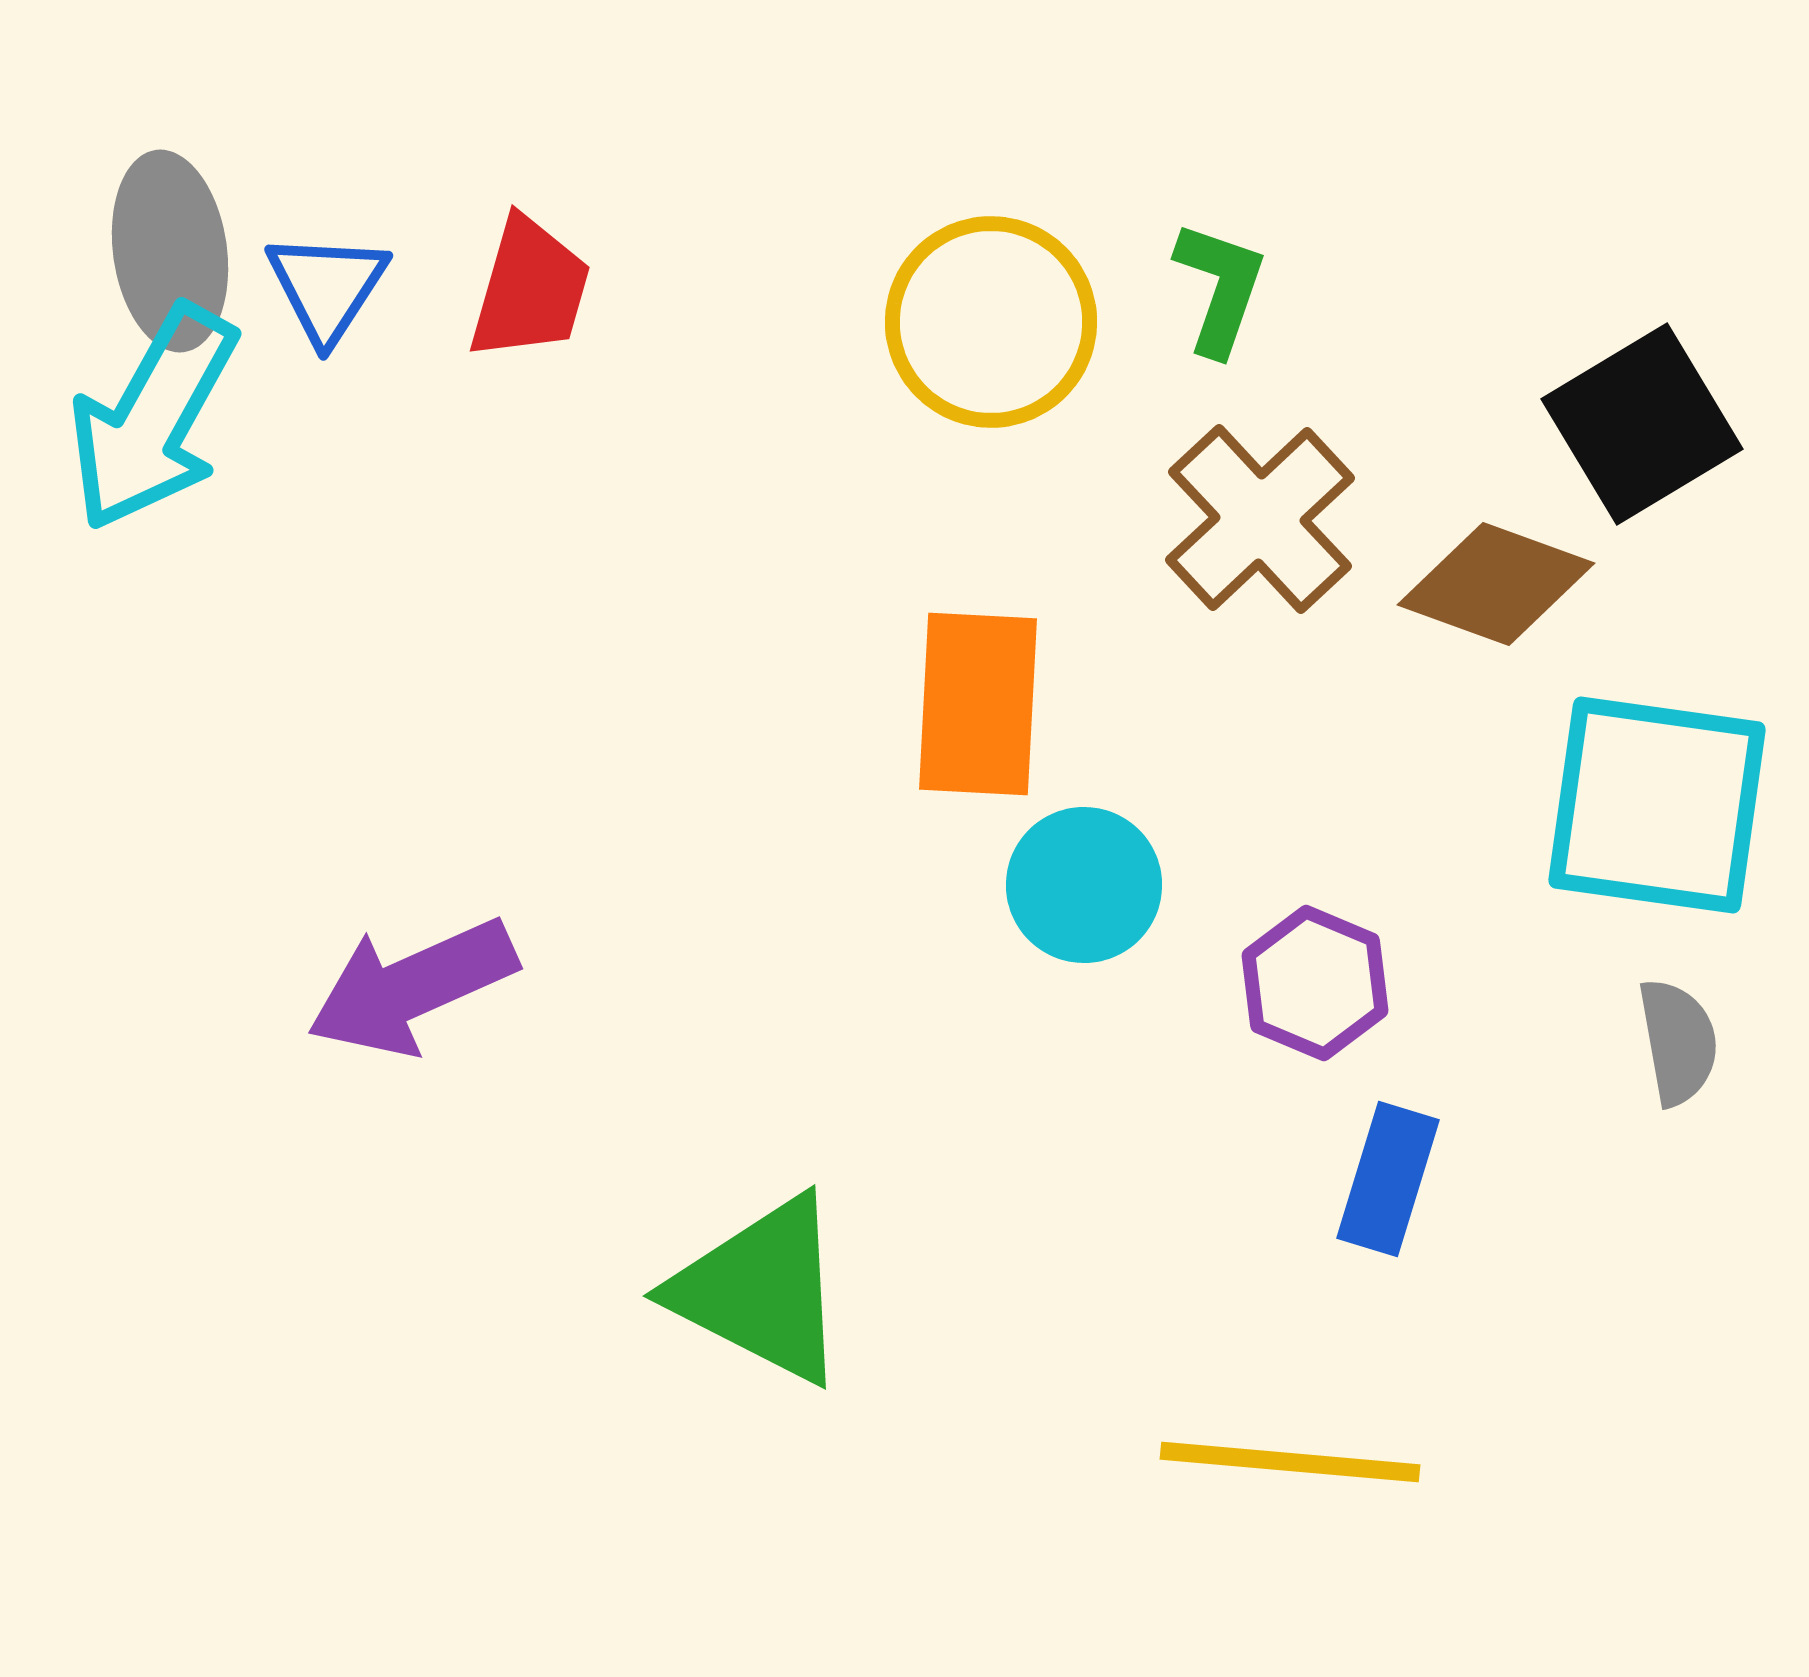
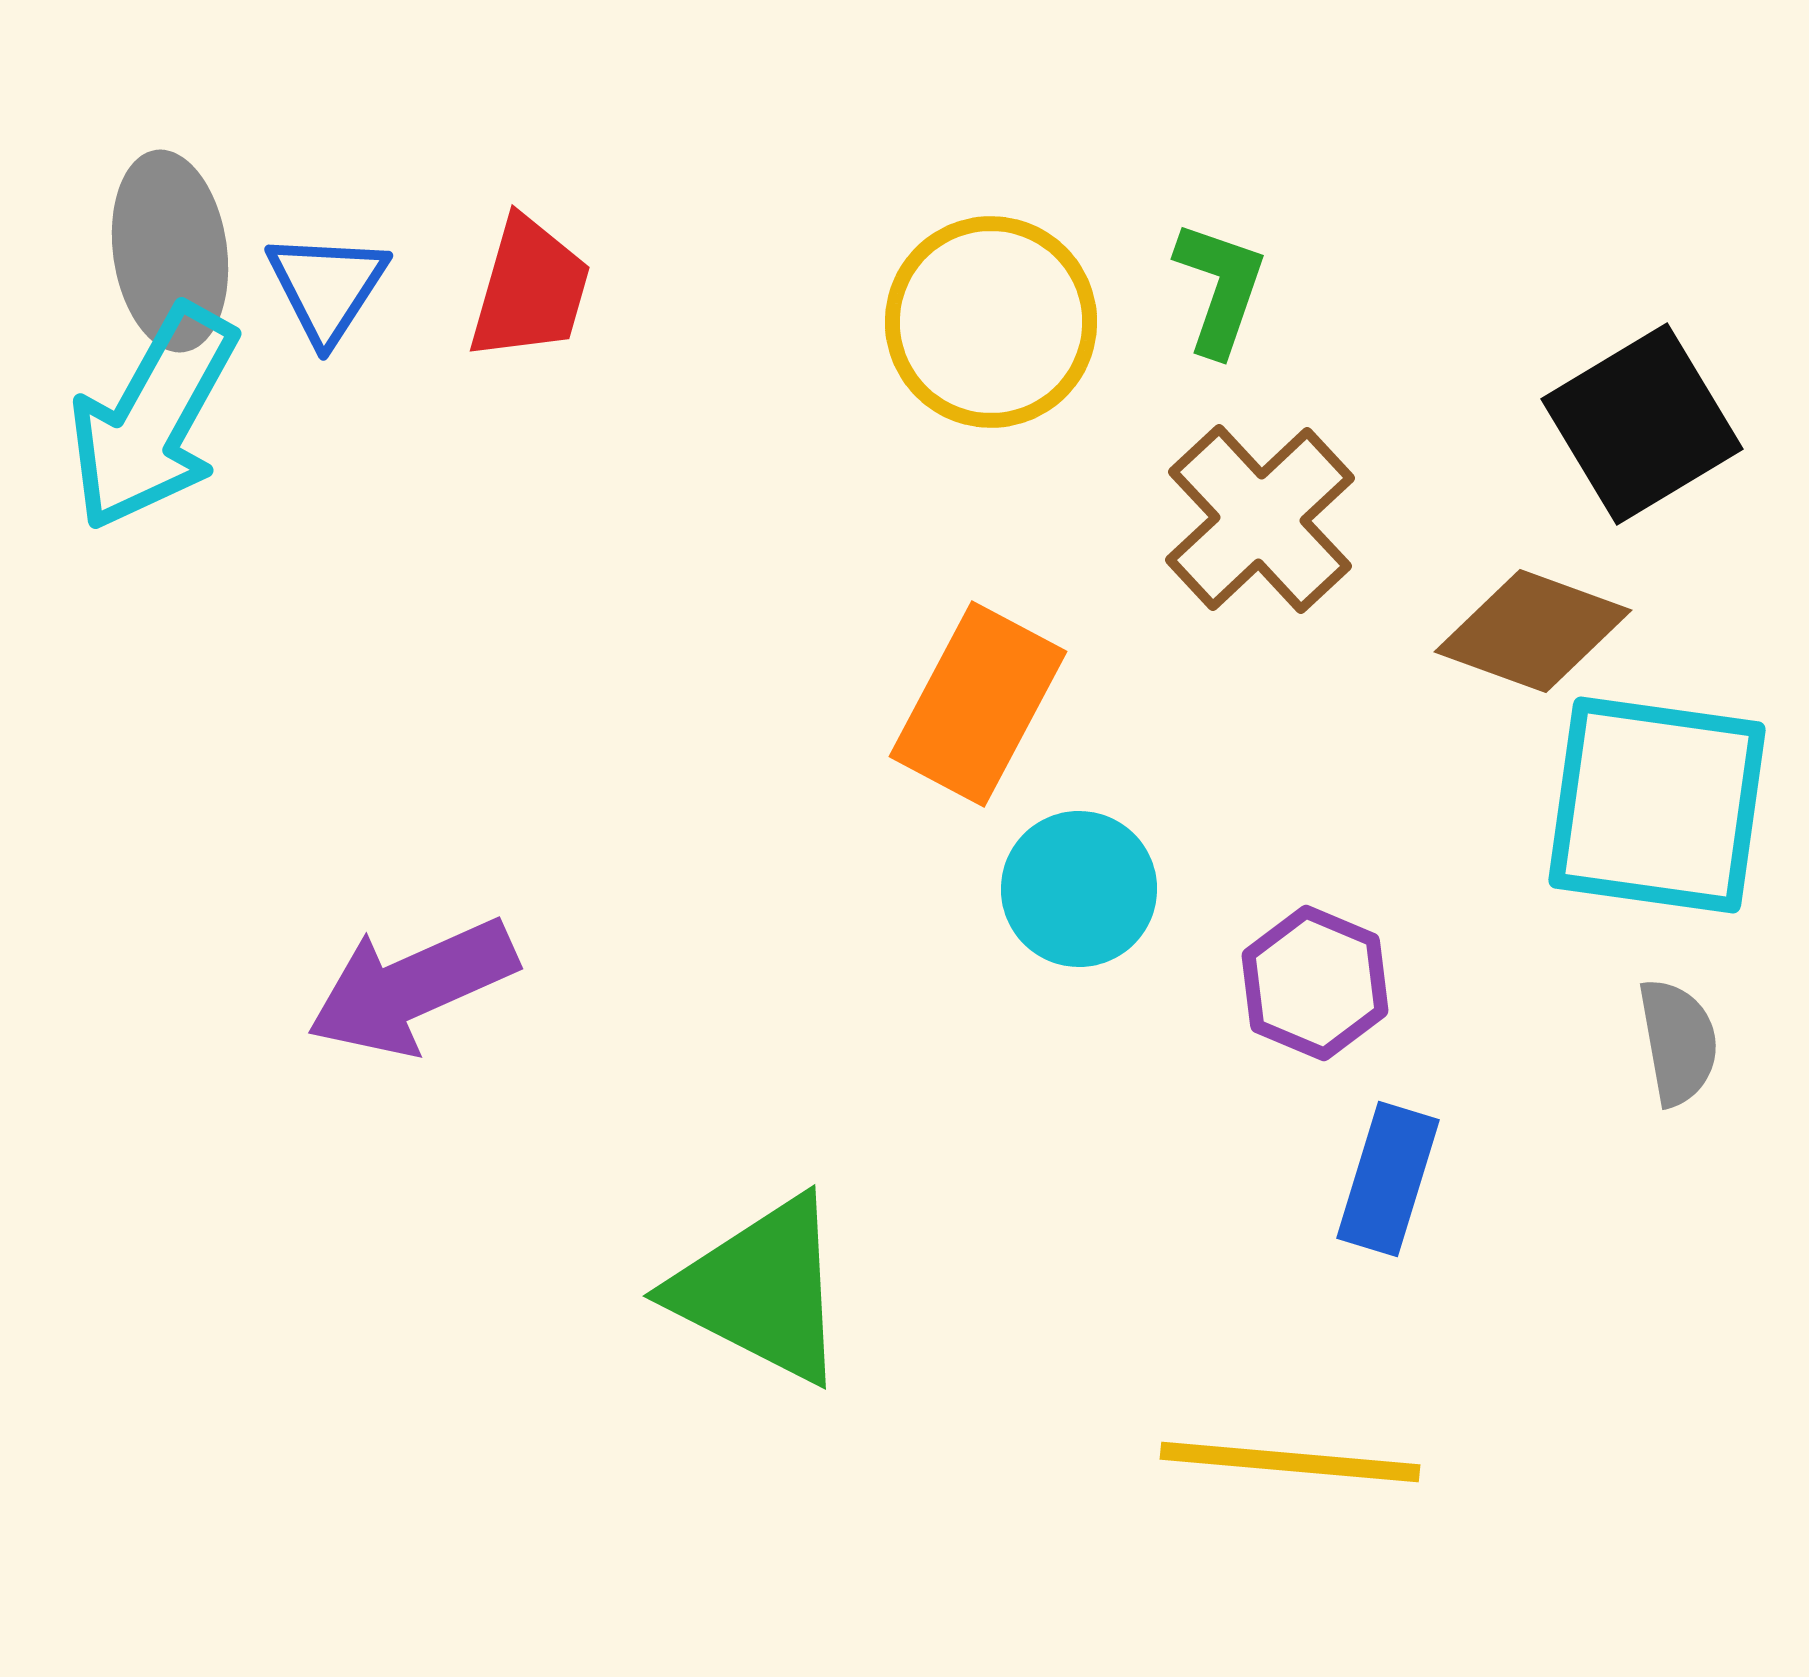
brown diamond: moved 37 px right, 47 px down
orange rectangle: rotated 25 degrees clockwise
cyan circle: moved 5 px left, 4 px down
